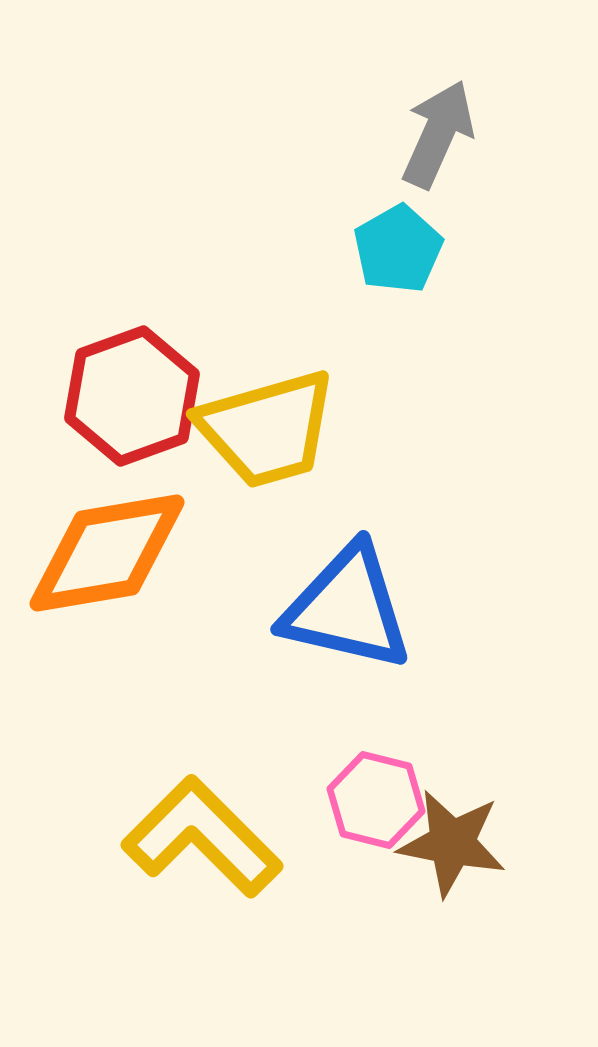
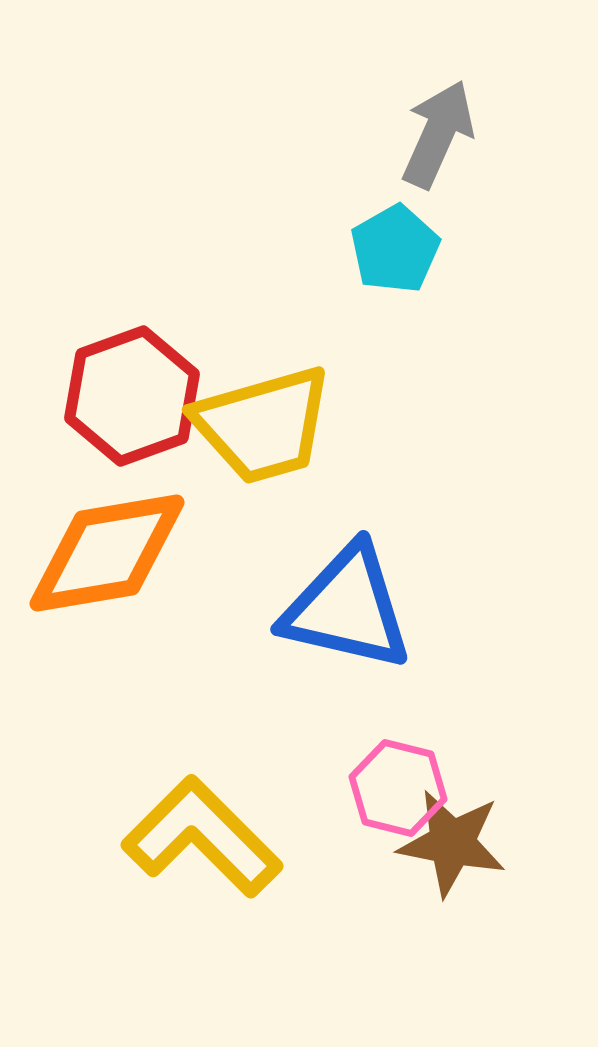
cyan pentagon: moved 3 px left
yellow trapezoid: moved 4 px left, 4 px up
pink hexagon: moved 22 px right, 12 px up
